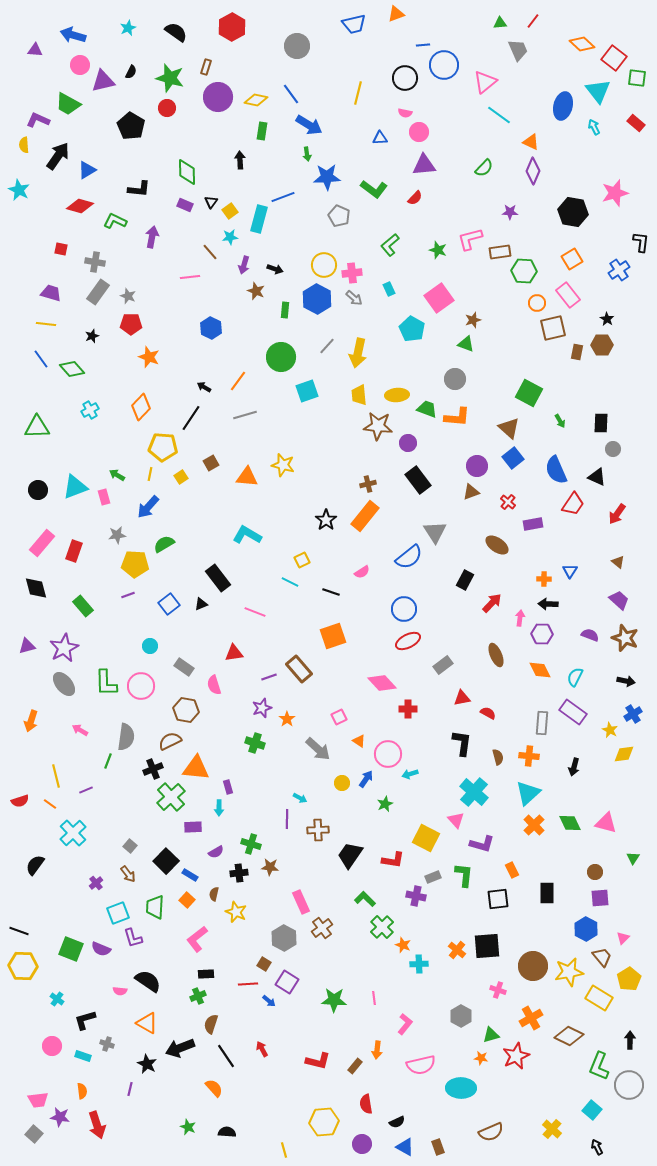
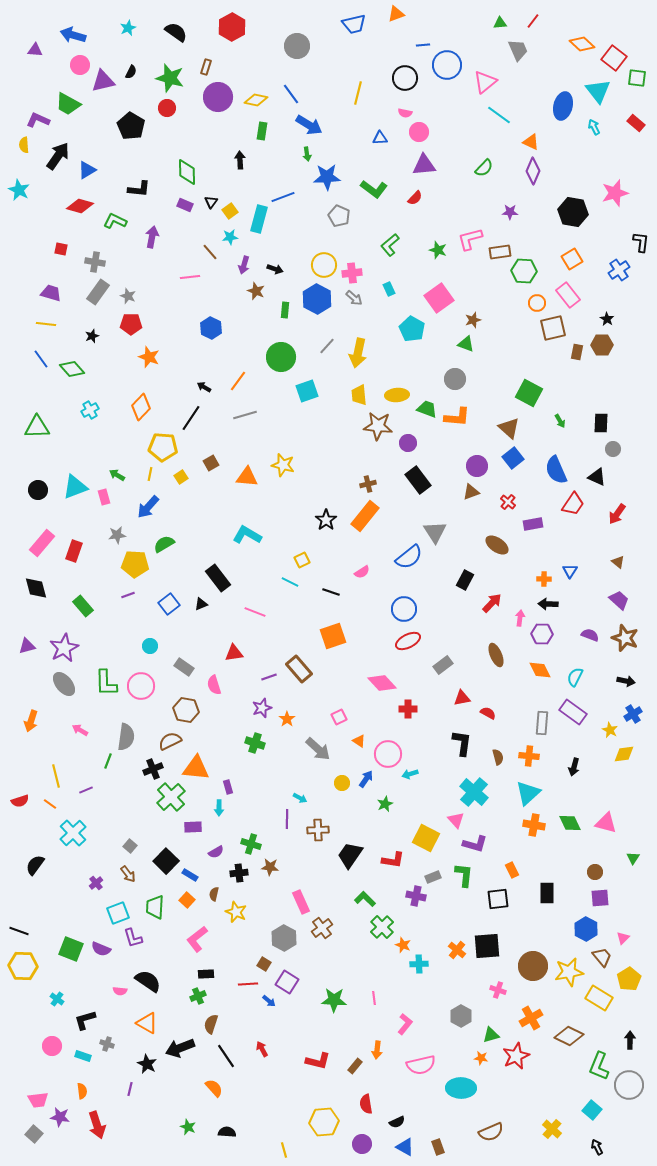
blue circle at (444, 65): moved 3 px right
orange cross at (534, 825): rotated 35 degrees counterclockwise
purple L-shape at (482, 844): moved 7 px left
